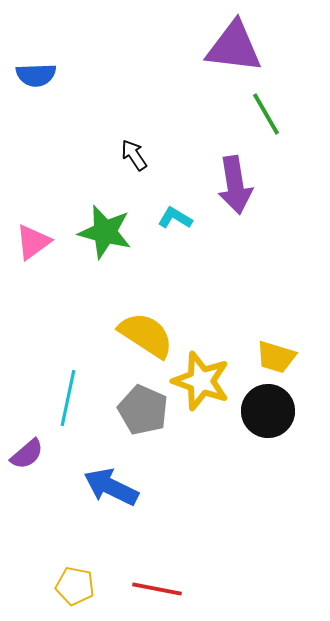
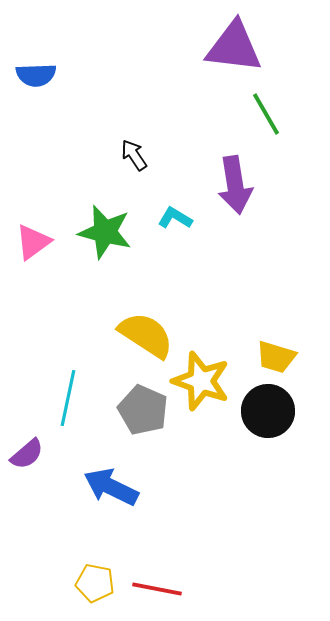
yellow pentagon: moved 20 px right, 3 px up
